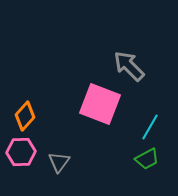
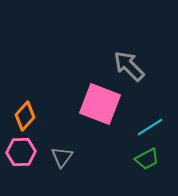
cyan line: rotated 28 degrees clockwise
gray triangle: moved 3 px right, 5 px up
